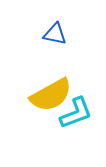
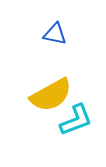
cyan L-shape: moved 7 px down
